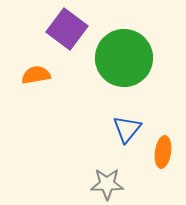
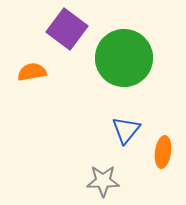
orange semicircle: moved 4 px left, 3 px up
blue triangle: moved 1 px left, 1 px down
gray star: moved 4 px left, 3 px up
